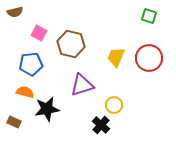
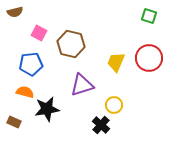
yellow trapezoid: moved 5 px down
